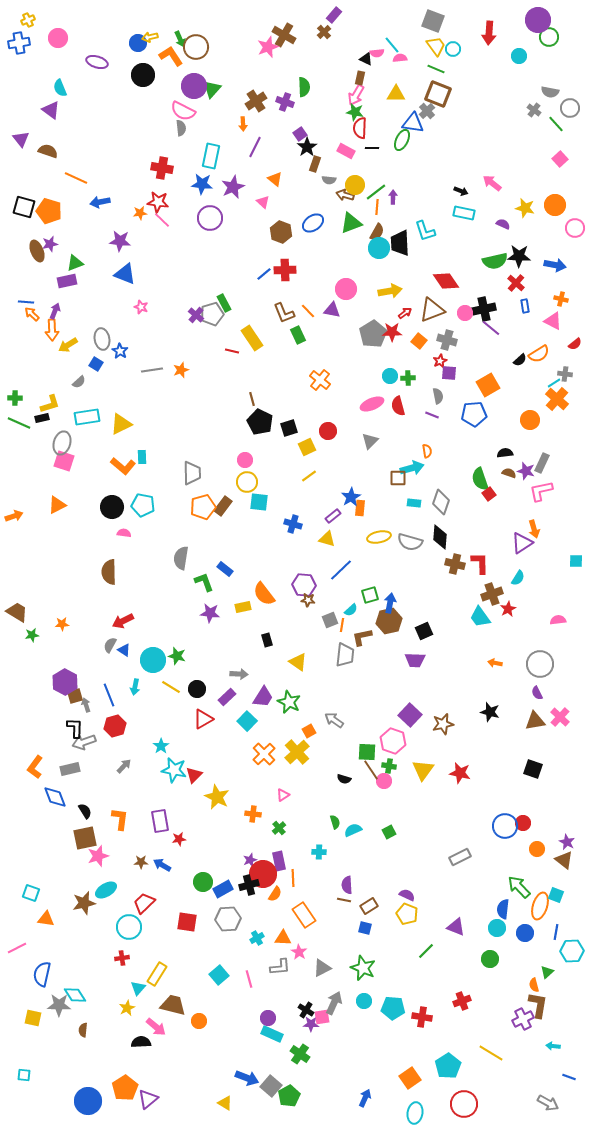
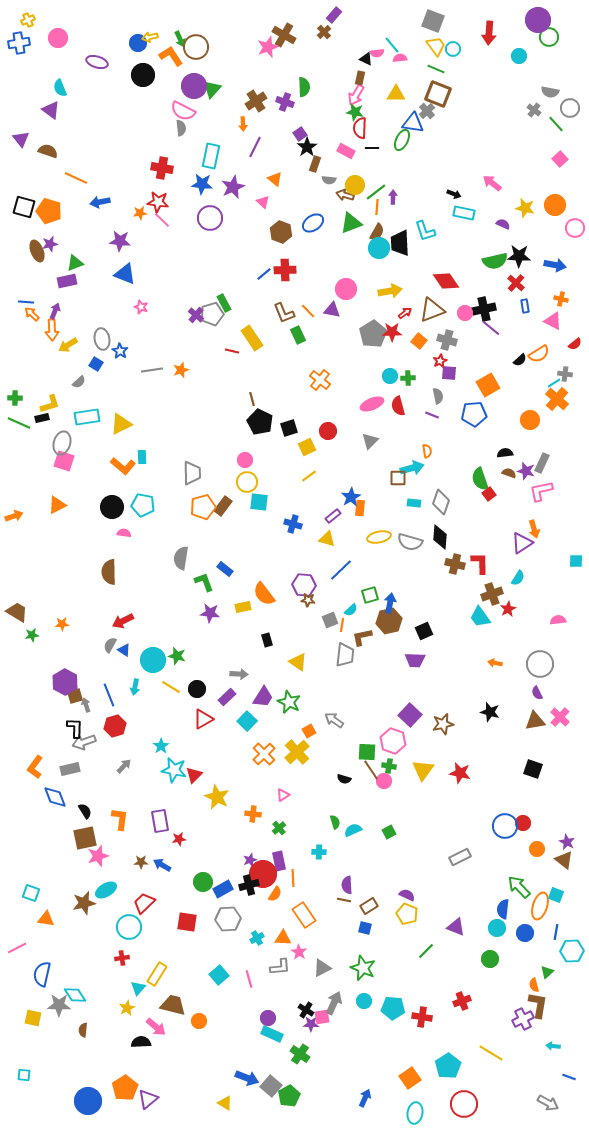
black arrow at (461, 191): moved 7 px left, 3 px down
